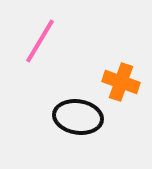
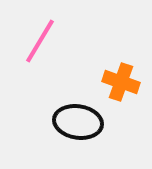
black ellipse: moved 5 px down
